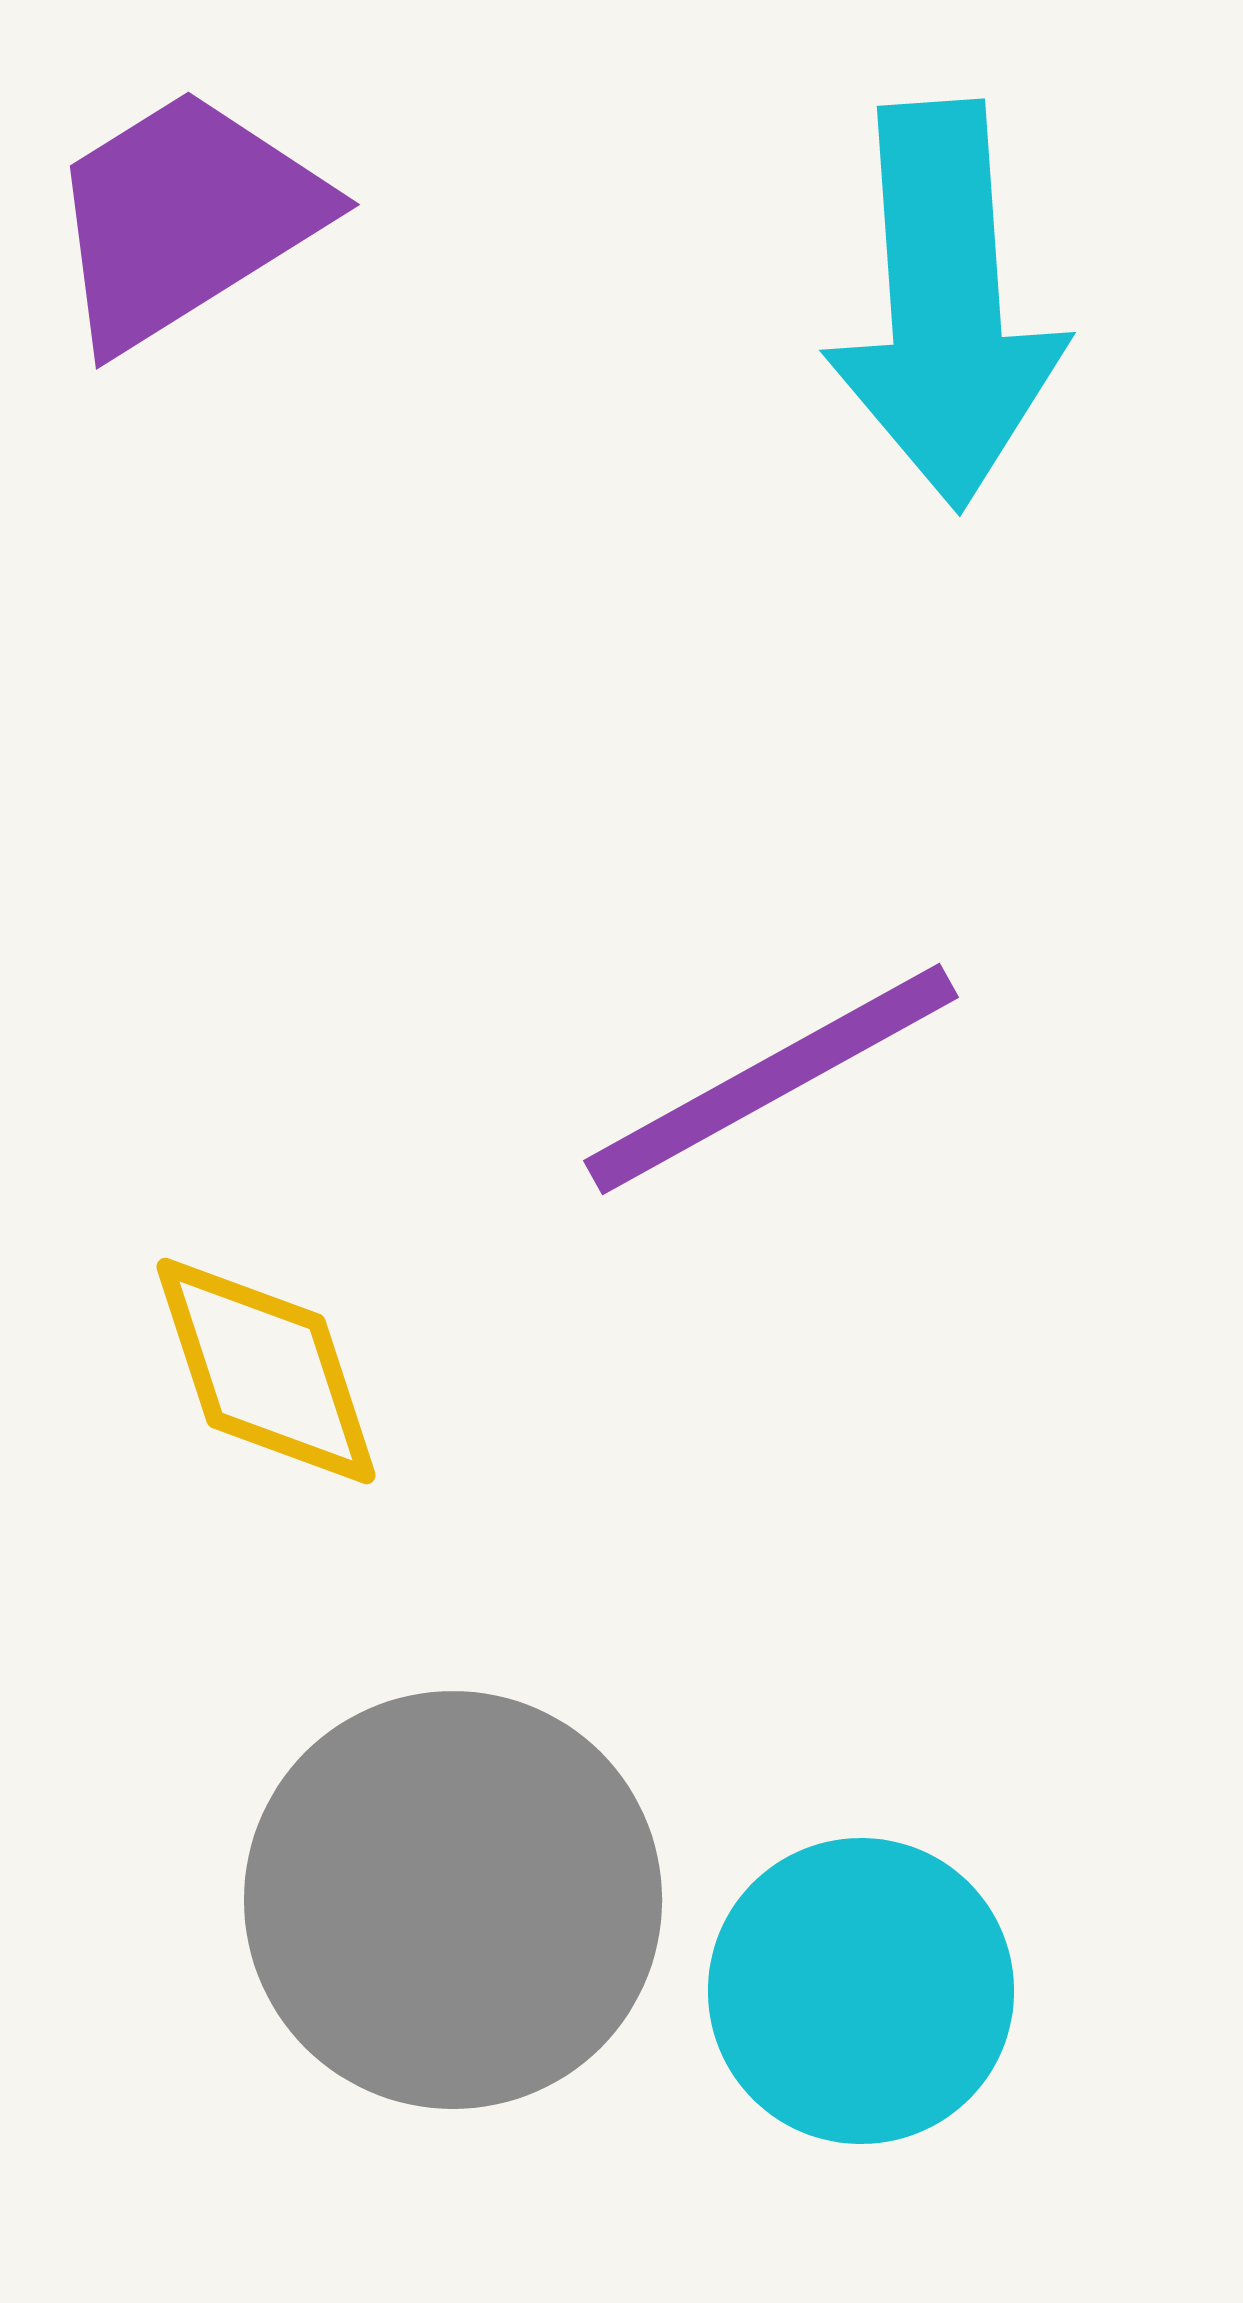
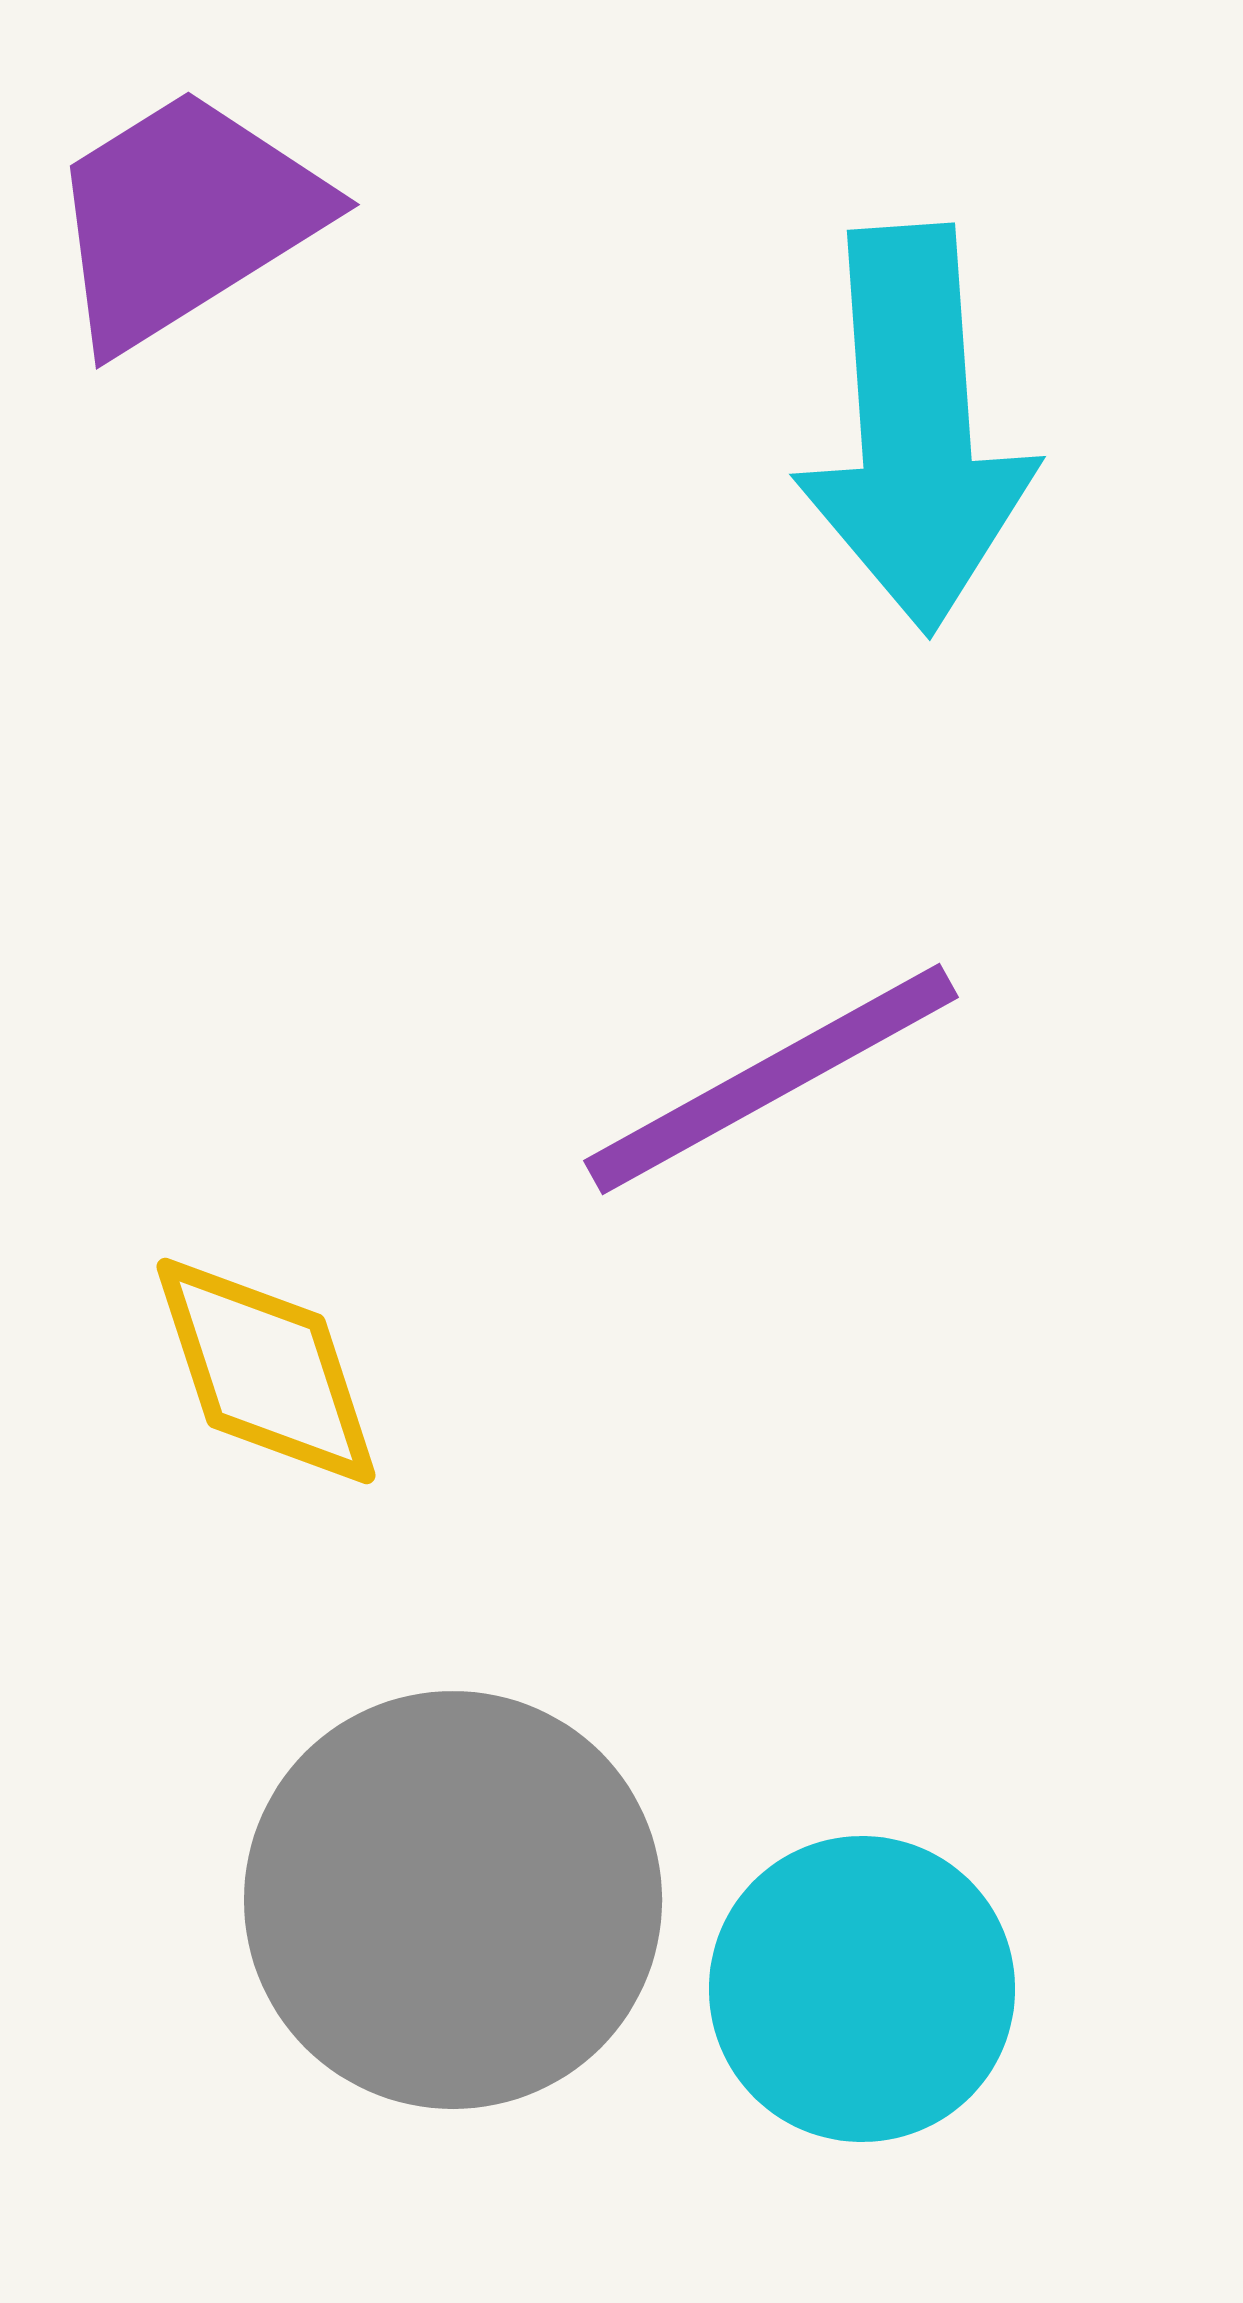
cyan arrow: moved 30 px left, 124 px down
cyan circle: moved 1 px right, 2 px up
